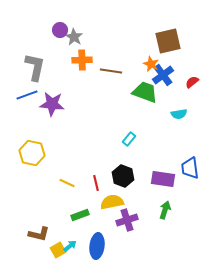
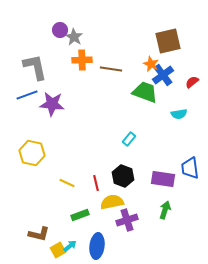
gray L-shape: rotated 24 degrees counterclockwise
brown line: moved 2 px up
